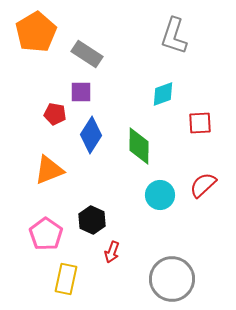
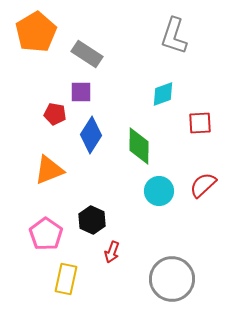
cyan circle: moved 1 px left, 4 px up
